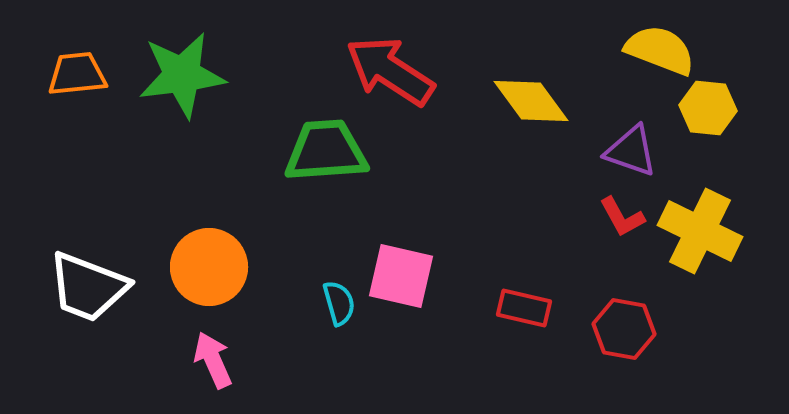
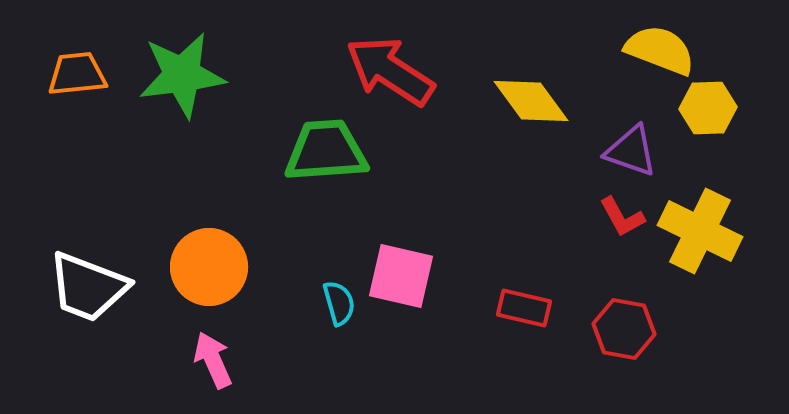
yellow hexagon: rotated 8 degrees counterclockwise
